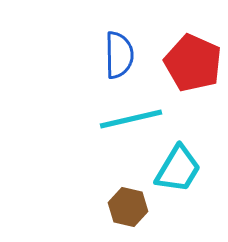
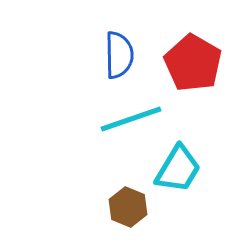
red pentagon: rotated 6 degrees clockwise
cyan line: rotated 6 degrees counterclockwise
brown hexagon: rotated 9 degrees clockwise
